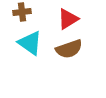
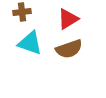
cyan triangle: rotated 16 degrees counterclockwise
